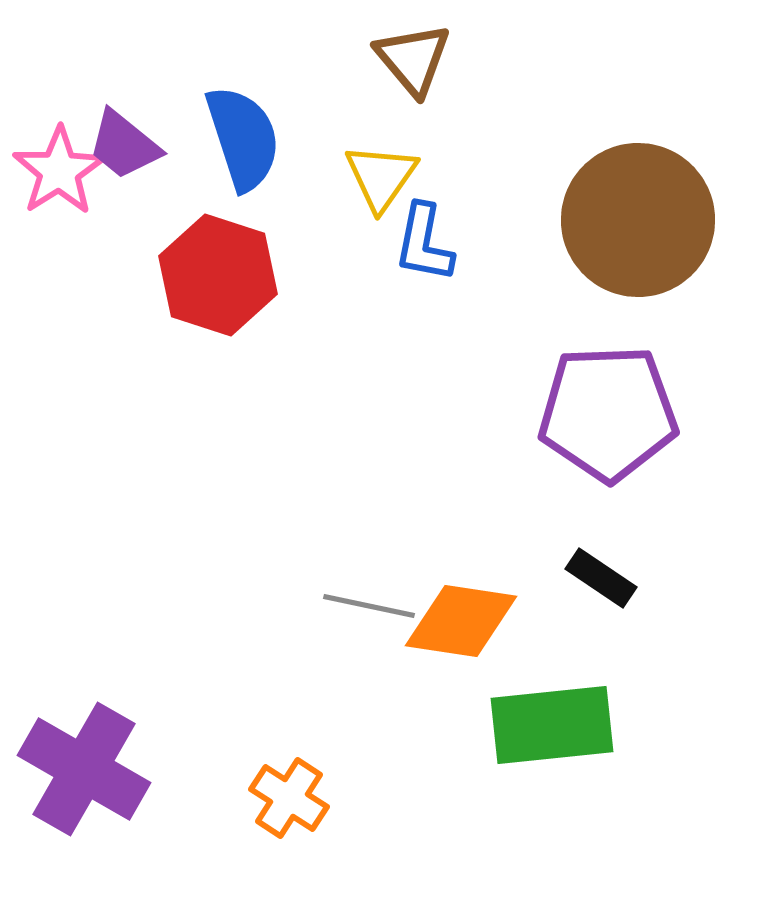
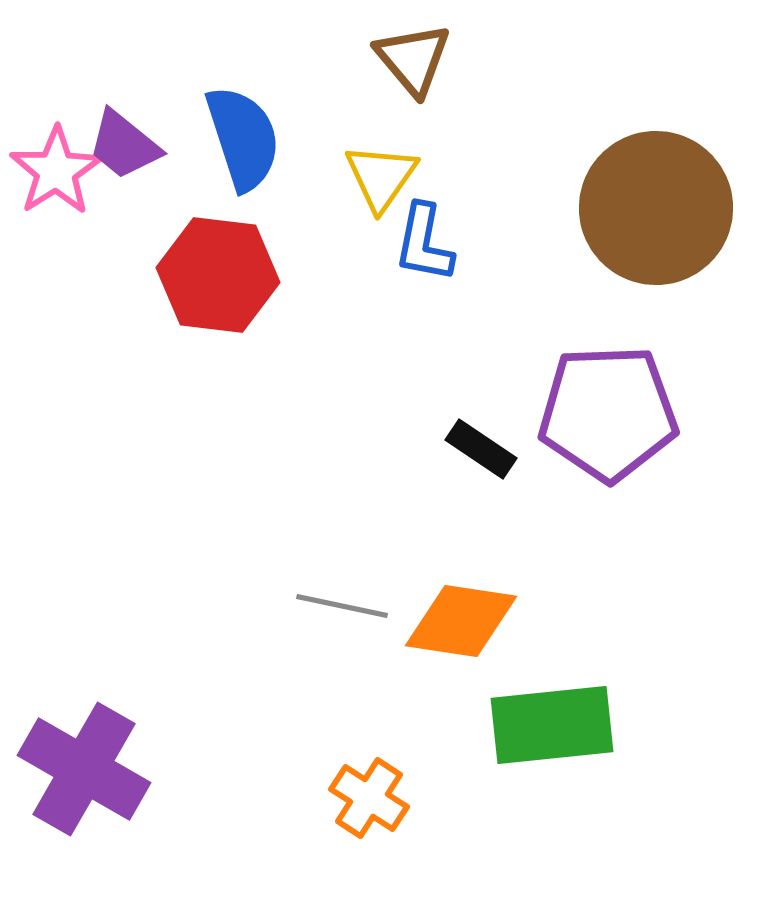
pink star: moved 3 px left
brown circle: moved 18 px right, 12 px up
red hexagon: rotated 11 degrees counterclockwise
black rectangle: moved 120 px left, 129 px up
gray line: moved 27 px left
orange cross: moved 80 px right
